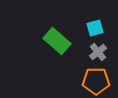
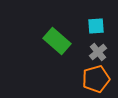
cyan square: moved 1 px right, 2 px up; rotated 12 degrees clockwise
orange pentagon: moved 2 px up; rotated 16 degrees counterclockwise
